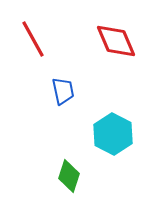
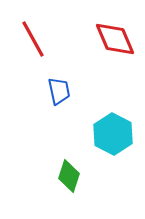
red diamond: moved 1 px left, 2 px up
blue trapezoid: moved 4 px left
